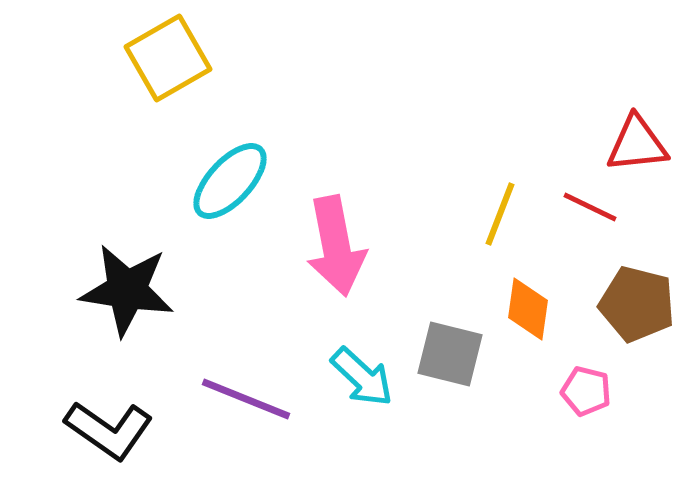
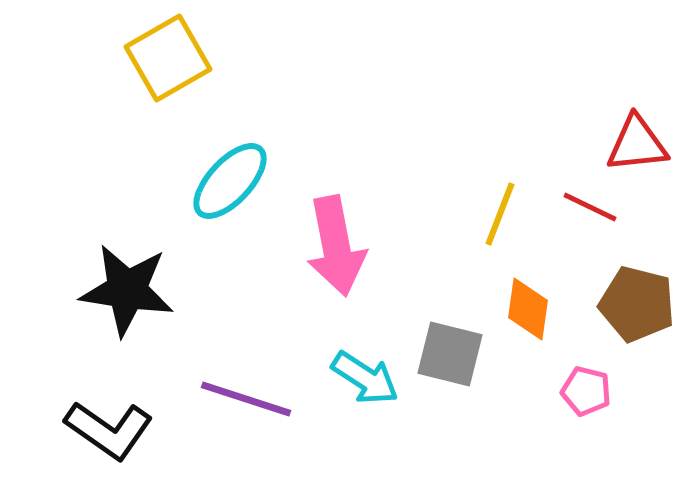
cyan arrow: moved 3 px right, 1 px down; rotated 10 degrees counterclockwise
purple line: rotated 4 degrees counterclockwise
